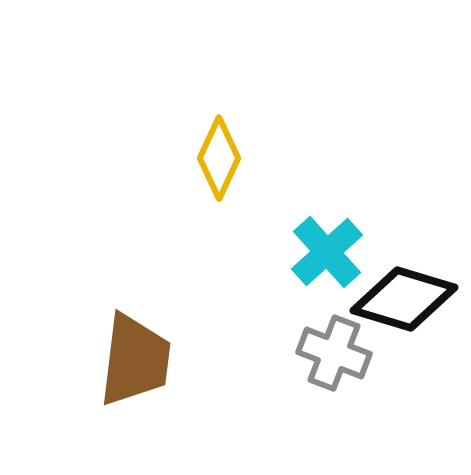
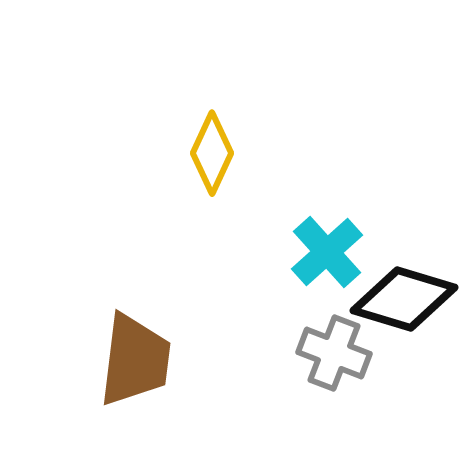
yellow diamond: moved 7 px left, 5 px up
